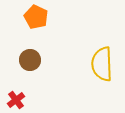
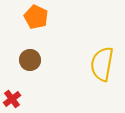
yellow semicircle: rotated 12 degrees clockwise
red cross: moved 4 px left, 1 px up
